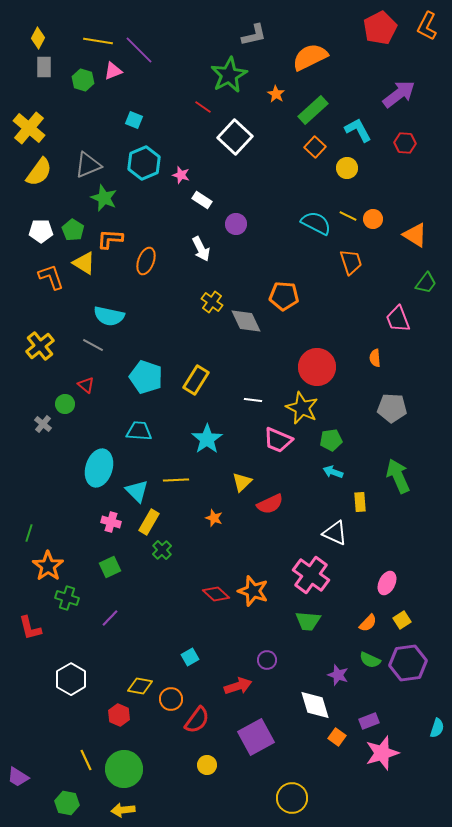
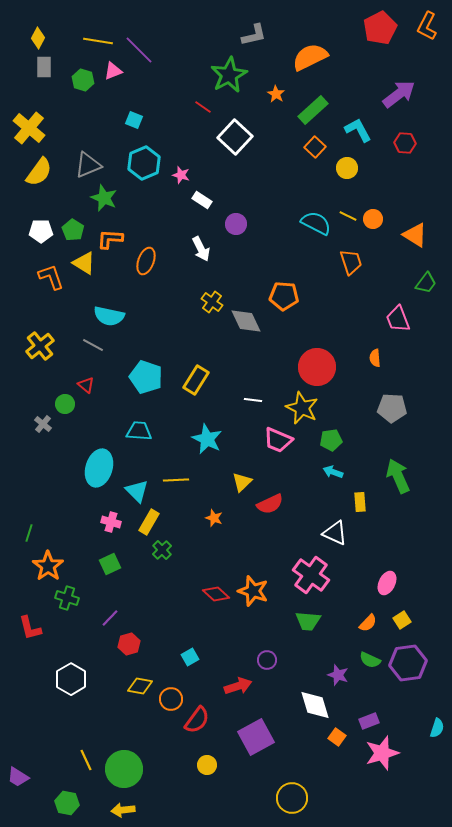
cyan star at (207, 439): rotated 12 degrees counterclockwise
green square at (110, 567): moved 3 px up
red hexagon at (119, 715): moved 10 px right, 71 px up; rotated 20 degrees clockwise
